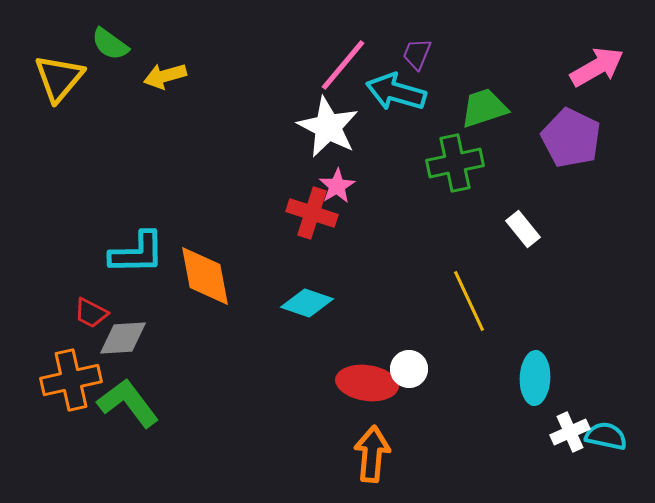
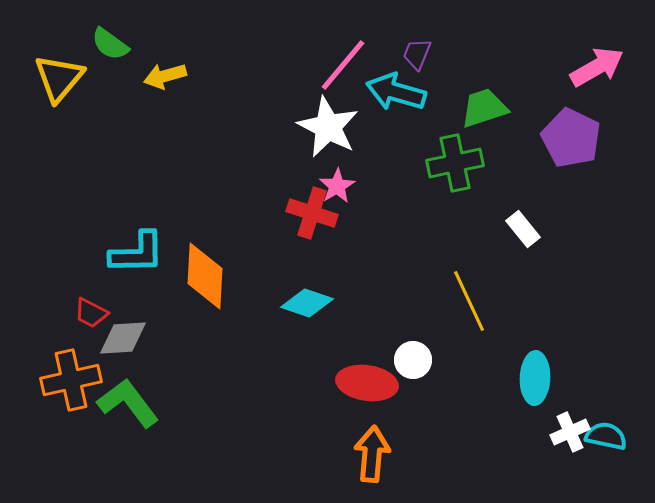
orange diamond: rotated 14 degrees clockwise
white circle: moved 4 px right, 9 px up
